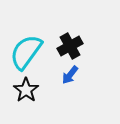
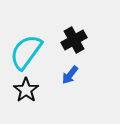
black cross: moved 4 px right, 6 px up
